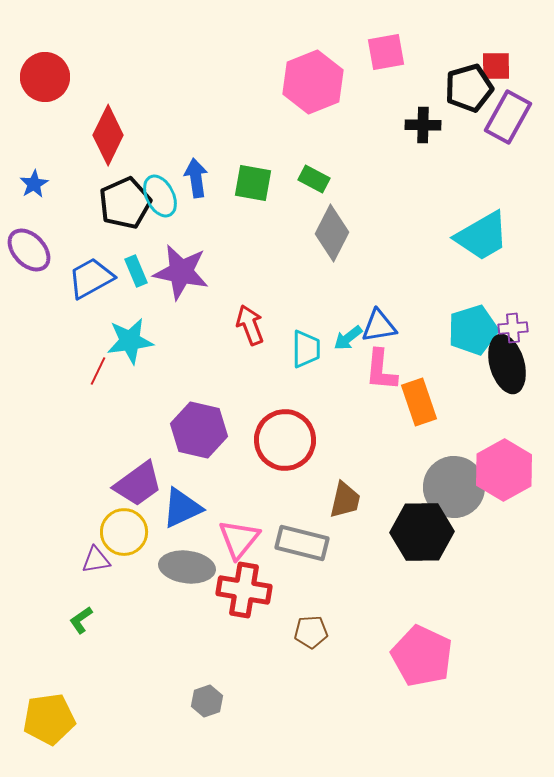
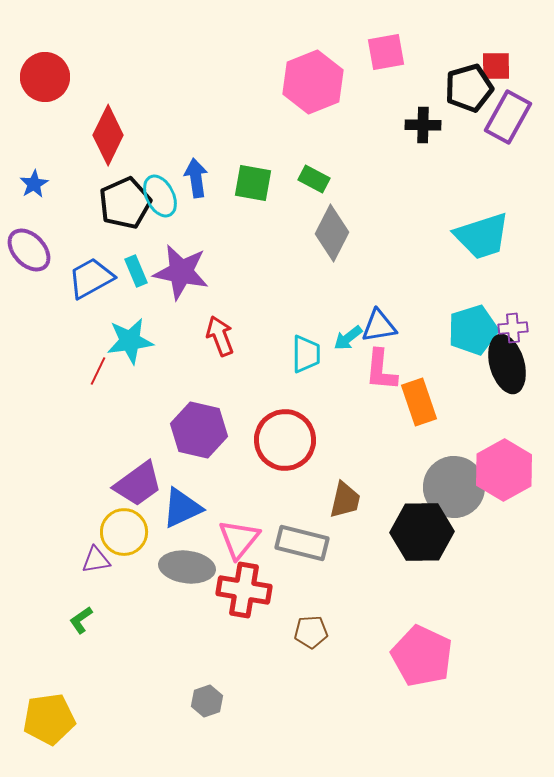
cyan trapezoid at (482, 236): rotated 12 degrees clockwise
red arrow at (250, 325): moved 30 px left, 11 px down
cyan trapezoid at (306, 349): moved 5 px down
